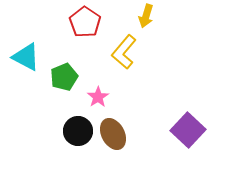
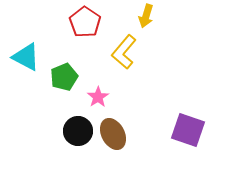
purple square: rotated 24 degrees counterclockwise
